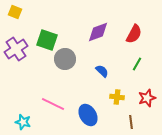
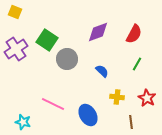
green square: rotated 15 degrees clockwise
gray circle: moved 2 px right
red star: rotated 24 degrees counterclockwise
